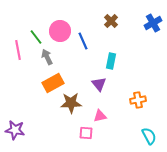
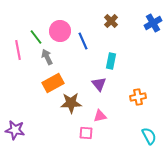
orange cross: moved 3 px up
